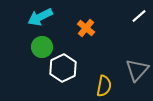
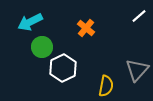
cyan arrow: moved 10 px left, 5 px down
yellow semicircle: moved 2 px right
